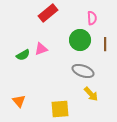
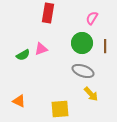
red rectangle: rotated 42 degrees counterclockwise
pink semicircle: rotated 144 degrees counterclockwise
green circle: moved 2 px right, 3 px down
brown line: moved 2 px down
orange triangle: rotated 24 degrees counterclockwise
